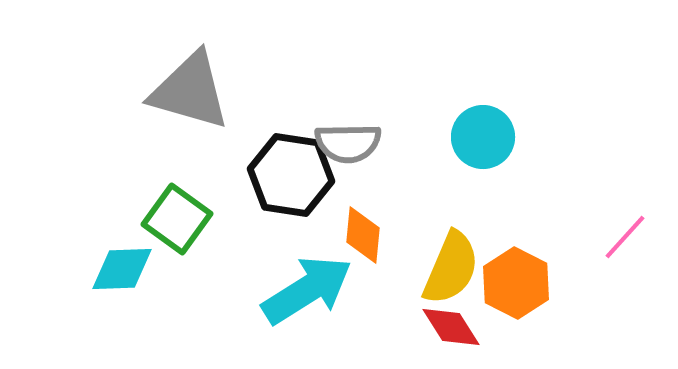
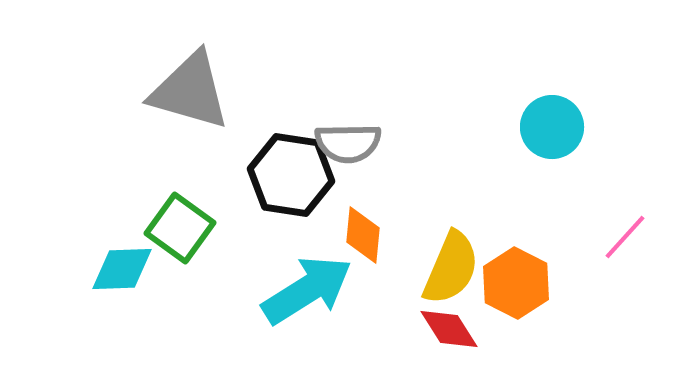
cyan circle: moved 69 px right, 10 px up
green square: moved 3 px right, 9 px down
red diamond: moved 2 px left, 2 px down
